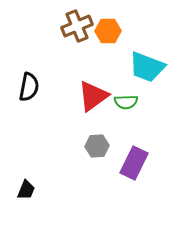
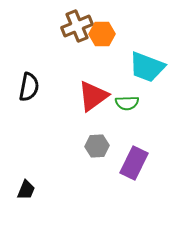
orange hexagon: moved 6 px left, 3 px down
green semicircle: moved 1 px right, 1 px down
